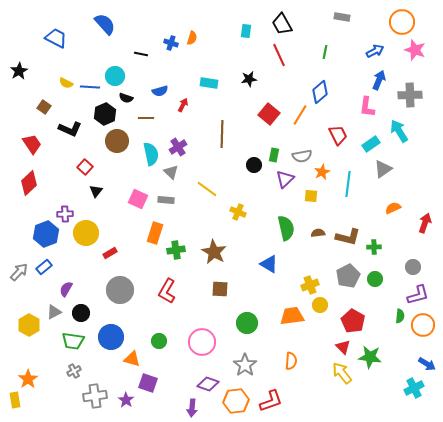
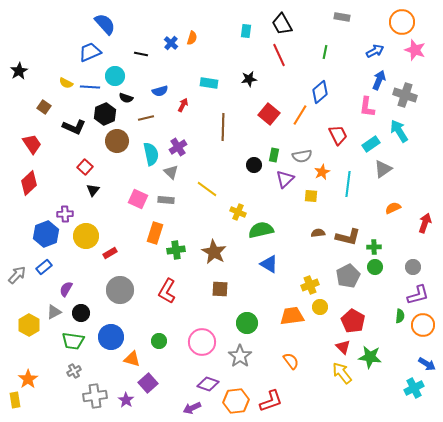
blue trapezoid at (56, 38): moved 34 px right, 14 px down; rotated 50 degrees counterclockwise
blue cross at (171, 43): rotated 24 degrees clockwise
gray cross at (410, 95): moved 5 px left; rotated 20 degrees clockwise
brown line at (146, 118): rotated 14 degrees counterclockwise
black L-shape at (70, 129): moved 4 px right, 2 px up
brown line at (222, 134): moved 1 px right, 7 px up
black triangle at (96, 191): moved 3 px left, 1 px up
green semicircle at (286, 228): moved 25 px left, 2 px down; rotated 90 degrees counterclockwise
yellow circle at (86, 233): moved 3 px down
gray arrow at (19, 272): moved 2 px left, 3 px down
green circle at (375, 279): moved 12 px up
yellow circle at (320, 305): moved 2 px down
orange semicircle at (291, 361): rotated 42 degrees counterclockwise
gray star at (245, 365): moved 5 px left, 9 px up
purple square at (148, 383): rotated 30 degrees clockwise
purple arrow at (192, 408): rotated 60 degrees clockwise
